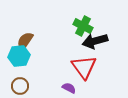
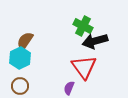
cyan hexagon: moved 1 px right, 2 px down; rotated 20 degrees counterclockwise
purple semicircle: rotated 96 degrees counterclockwise
